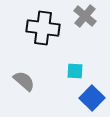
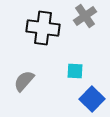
gray cross: rotated 15 degrees clockwise
gray semicircle: rotated 90 degrees counterclockwise
blue square: moved 1 px down
